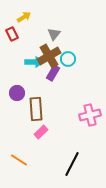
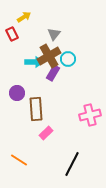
pink rectangle: moved 5 px right, 1 px down
